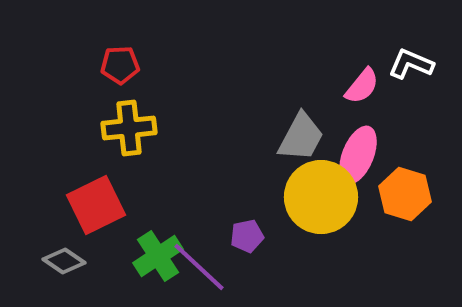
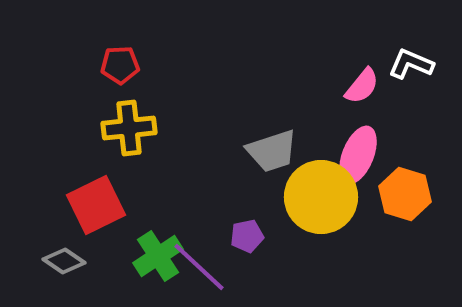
gray trapezoid: moved 29 px left, 14 px down; rotated 44 degrees clockwise
